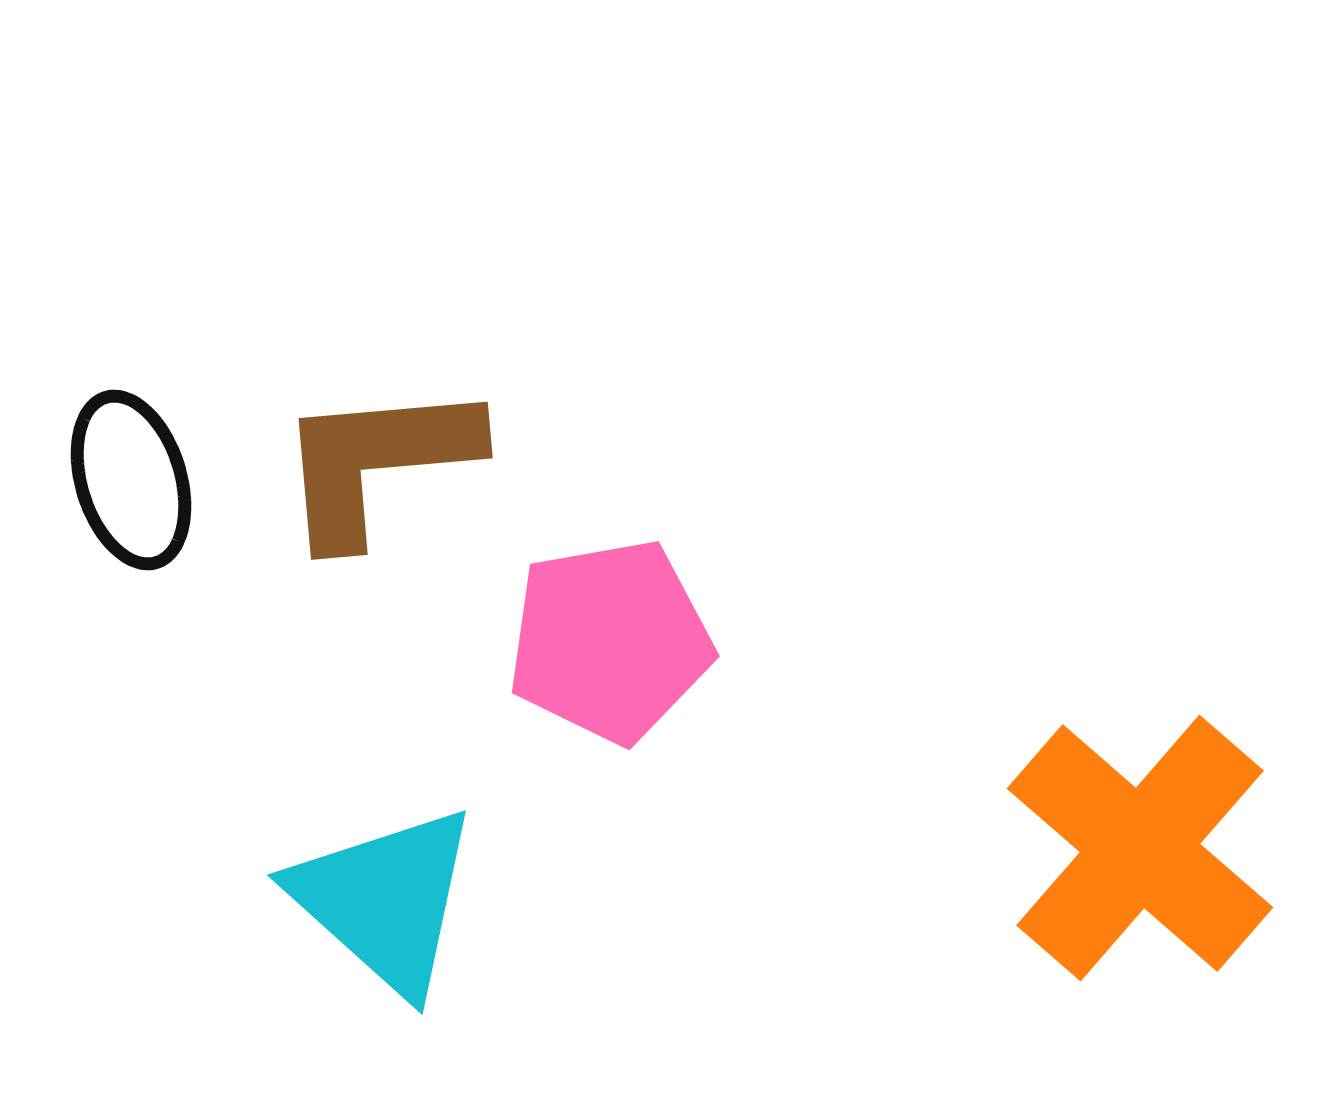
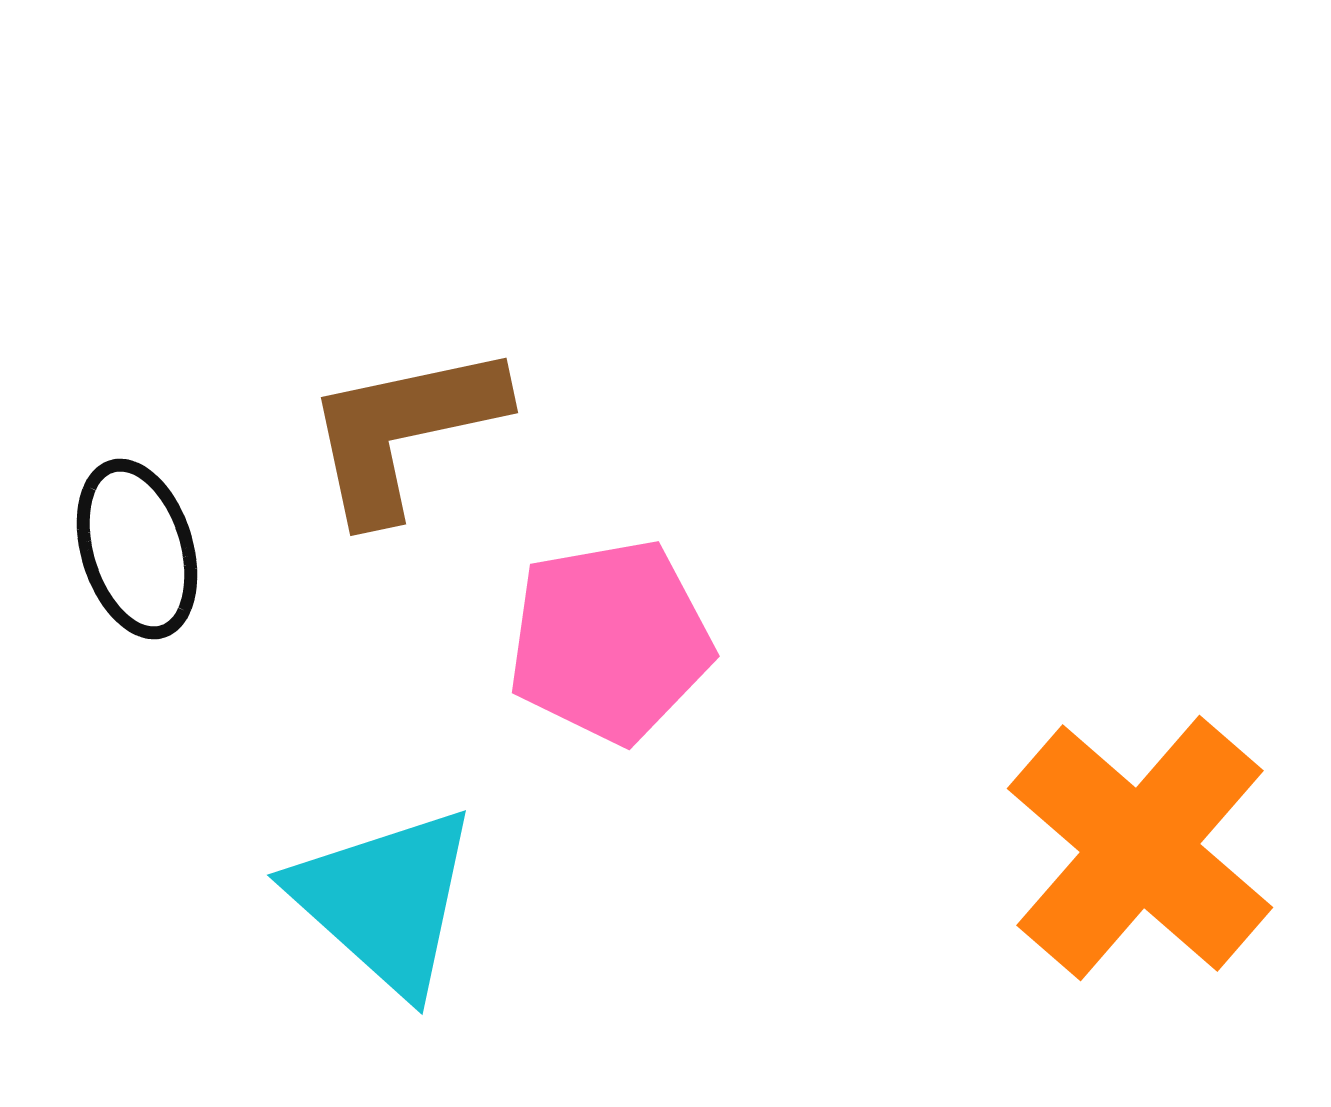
brown L-shape: moved 27 px right, 31 px up; rotated 7 degrees counterclockwise
black ellipse: moved 6 px right, 69 px down
